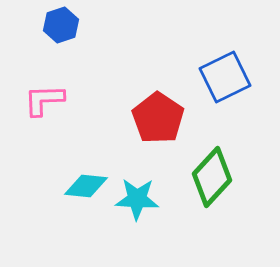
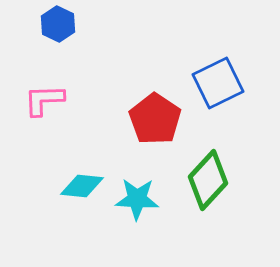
blue hexagon: moved 3 px left, 1 px up; rotated 16 degrees counterclockwise
blue square: moved 7 px left, 6 px down
red pentagon: moved 3 px left, 1 px down
green diamond: moved 4 px left, 3 px down
cyan diamond: moved 4 px left
